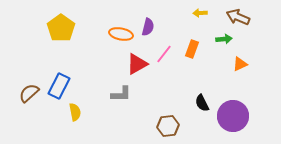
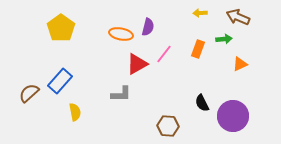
orange rectangle: moved 6 px right
blue rectangle: moved 1 px right, 5 px up; rotated 15 degrees clockwise
brown hexagon: rotated 10 degrees clockwise
